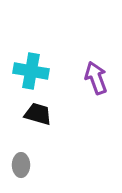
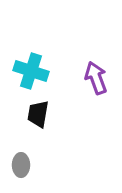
cyan cross: rotated 8 degrees clockwise
black trapezoid: rotated 96 degrees counterclockwise
